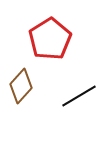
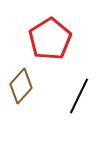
black line: rotated 33 degrees counterclockwise
